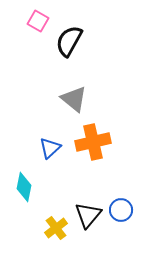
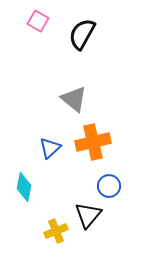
black semicircle: moved 13 px right, 7 px up
blue circle: moved 12 px left, 24 px up
yellow cross: moved 3 px down; rotated 15 degrees clockwise
